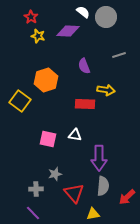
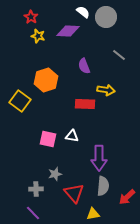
gray line: rotated 56 degrees clockwise
white triangle: moved 3 px left, 1 px down
